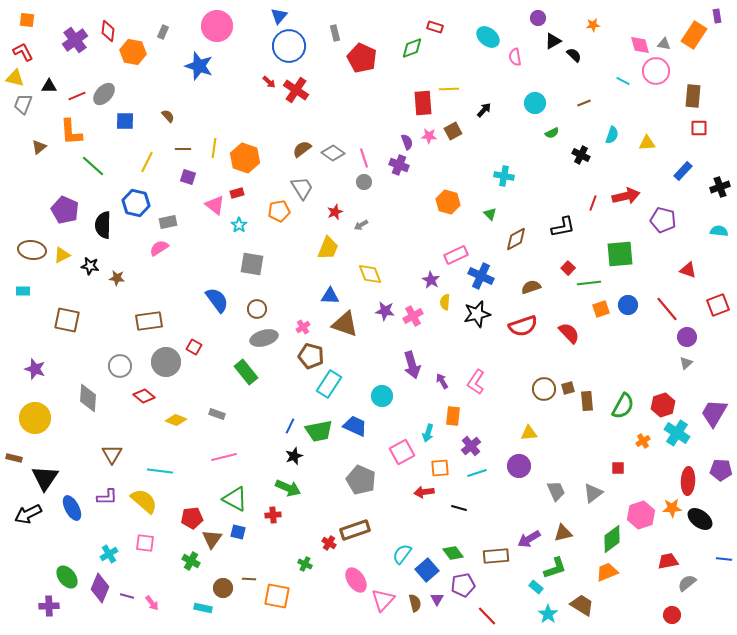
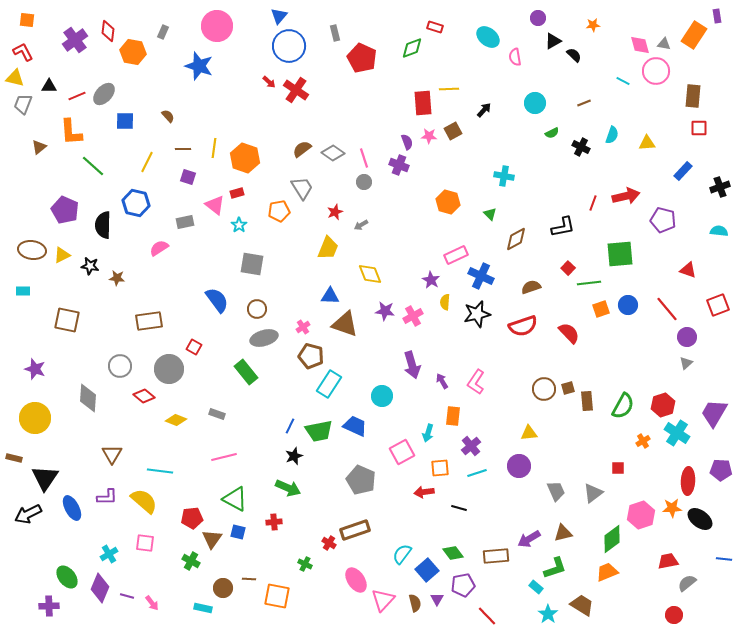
black cross at (581, 155): moved 8 px up
gray rectangle at (168, 222): moved 17 px right
gray circle at (166, 362): moved 3 px right, 7 px down
red cross at (273, 515): moved 1 px right, 7 px down
red circle at (672, 615): moved 2 px right
